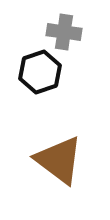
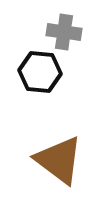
black hexagon: rotated 24 degrees clockwise
